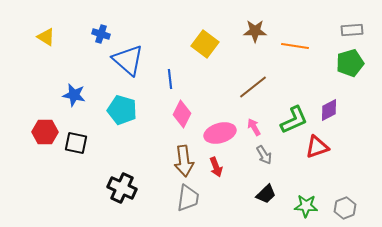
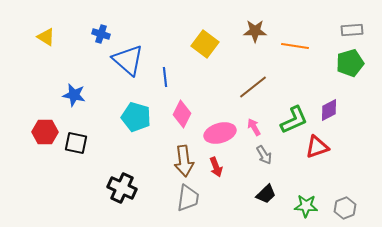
blue line: moved 5 px left, 2 px up
cyan pentagon: moved 14 px right, 7 px down
